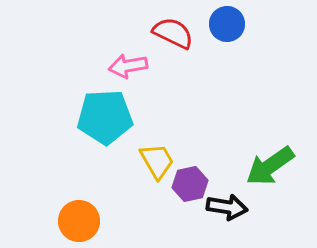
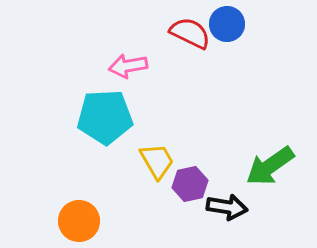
red semicircle: moved 17 px right
